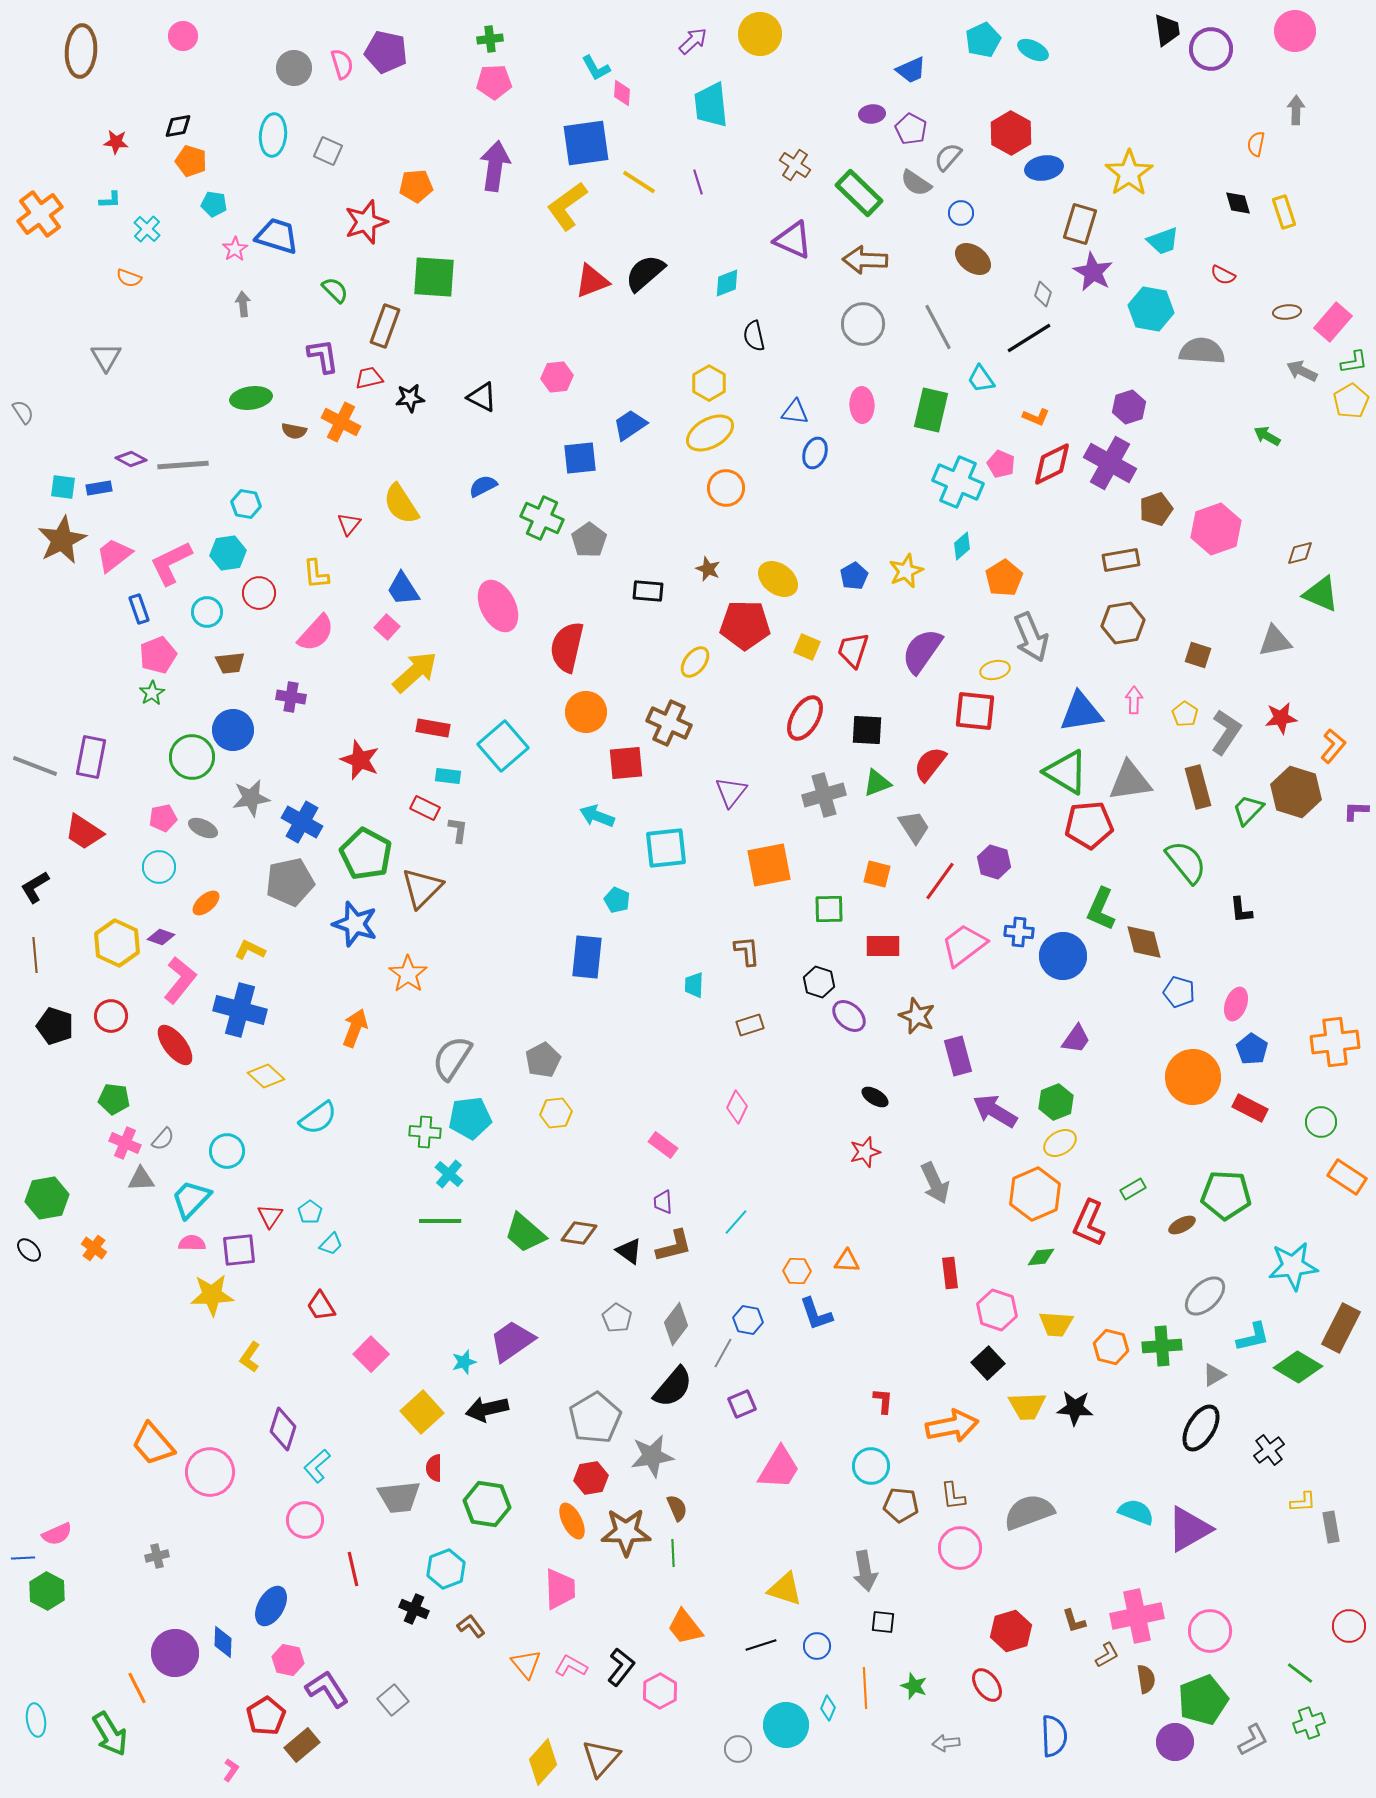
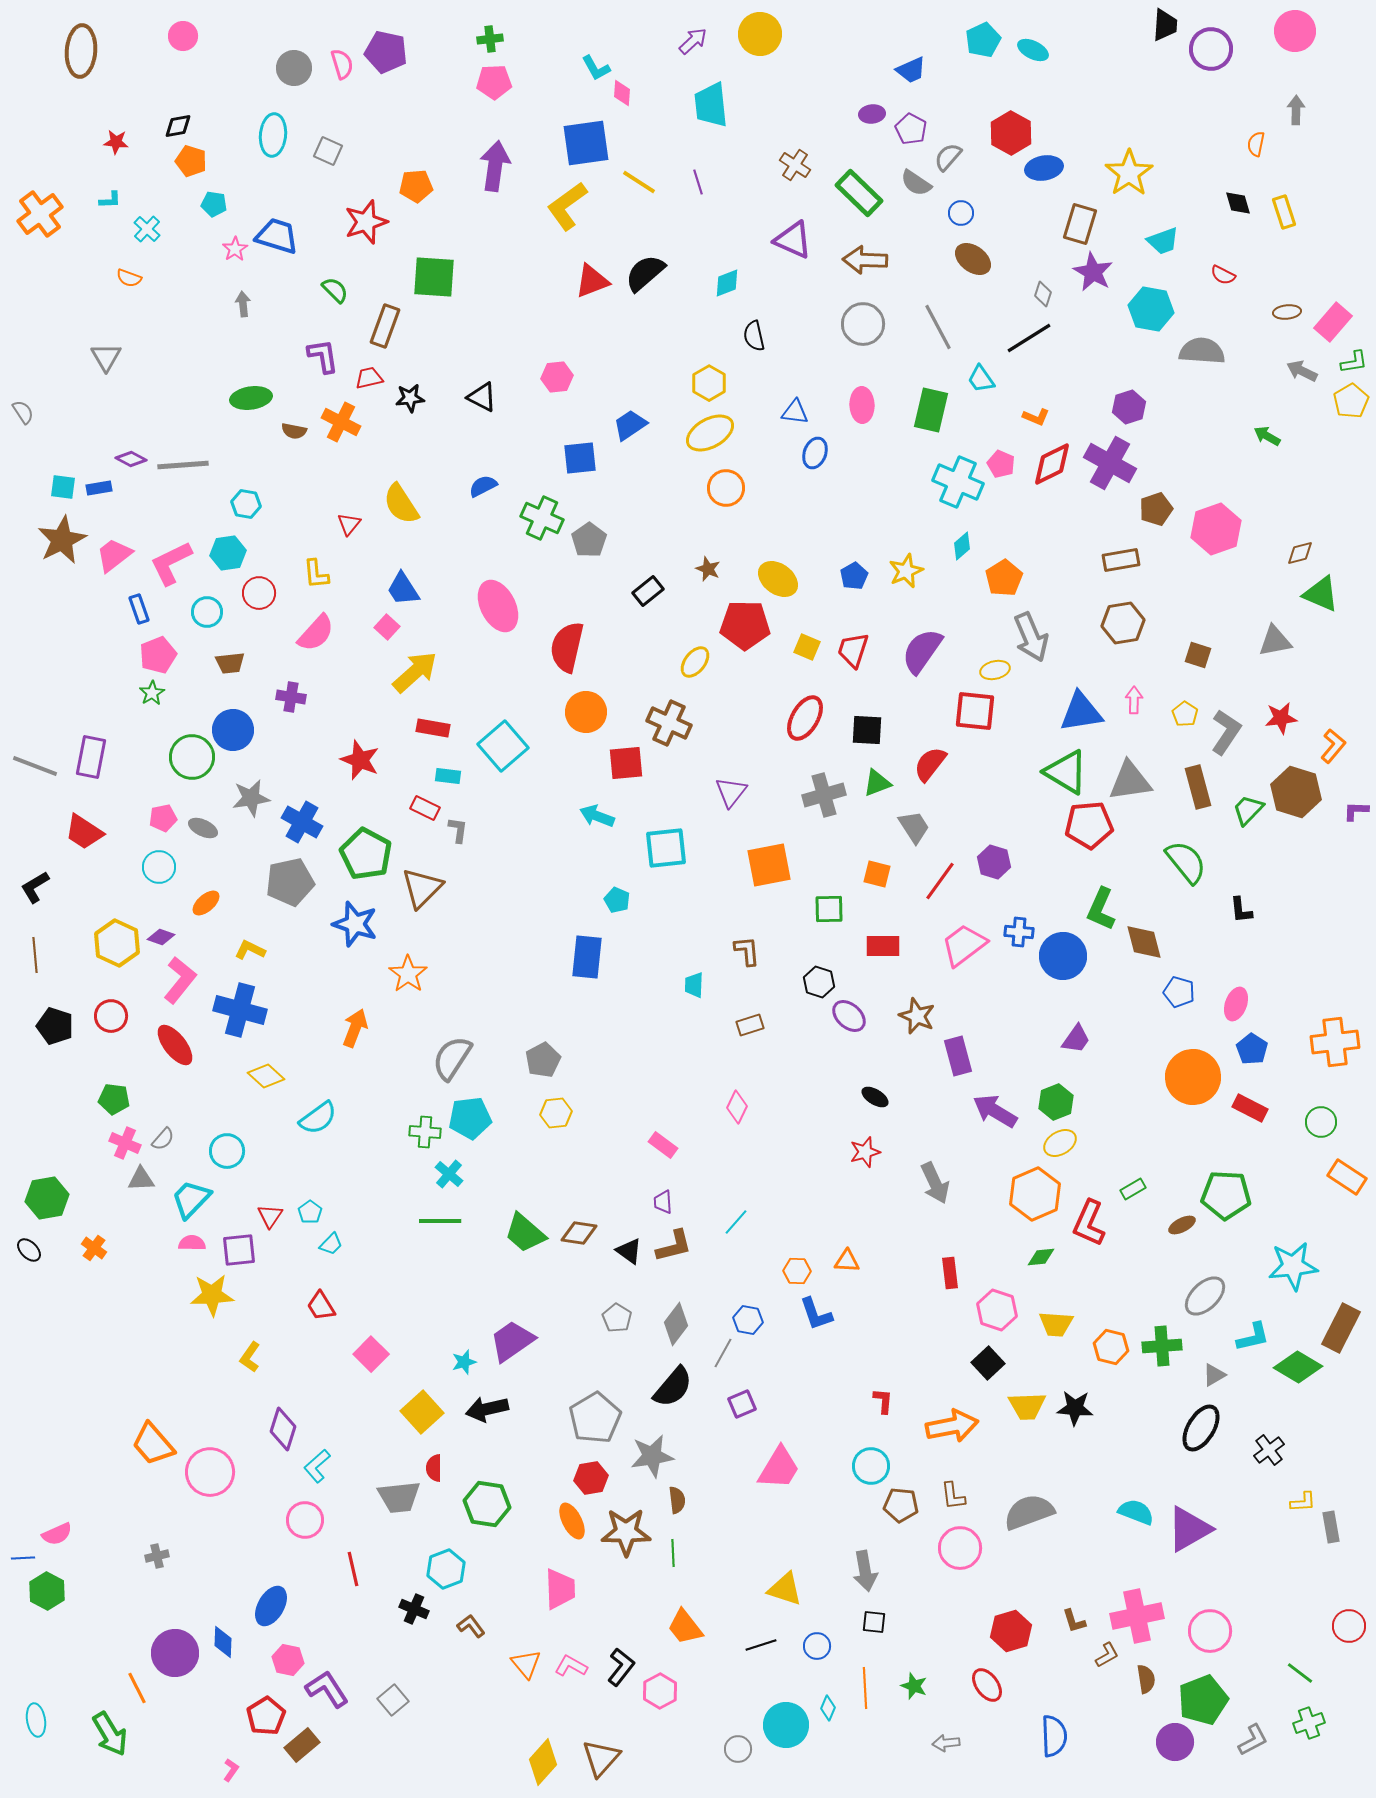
black trapezoid at (1167, 30): moved 2 px left, 5 px up; rotated 12 degrees clockwise
black rectangle at (648, 591): rotated 44 degrees counterclockwise
brown semicircle at (677, 1508): moved 8 px up; rotated 16 degrees clockwise
black square at (883, 1622): moved 9 px left
